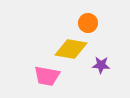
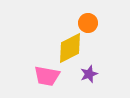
yellow diamond: moved 1 px left, 1 px up; rotated 36 degrees counterclockwise
purple star: moved 12 px left, 9 px down; rotated 24 degrees counterclockwise
